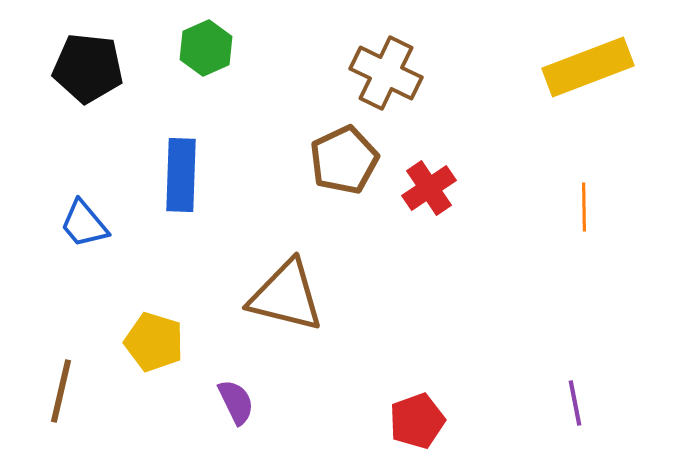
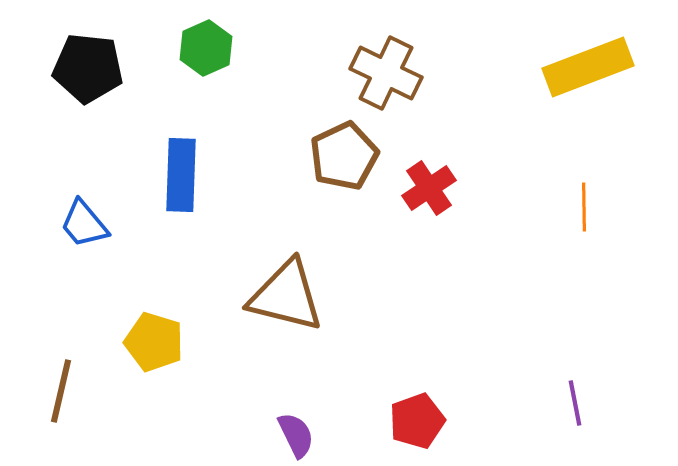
brown pentagon: moved 4 px up
purple semicircle: moved 60 px right, 33 px down
